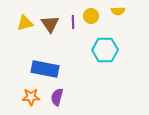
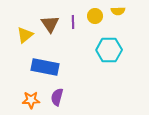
yellow circle: moved 4 px right
yellow triangle: moved 12 px down; rotated 24 degrees counterclockwise
cyan hexagon: moved 4 px right
blue rectangle: moved 2 px up
orange star: moved 3 px down
